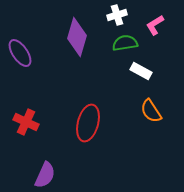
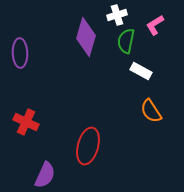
purple diamond: moved 9 px right
green semicircle: moved 1 px right, 2 px up; rotated 70 degrees counterclockwise
purple ellipse: rotated 32 degrees clockwise
red ellipse: moved 23 px down
